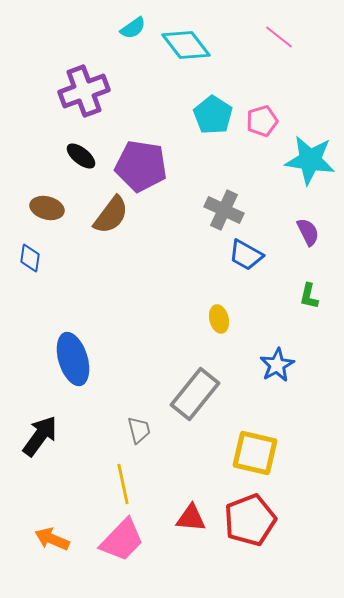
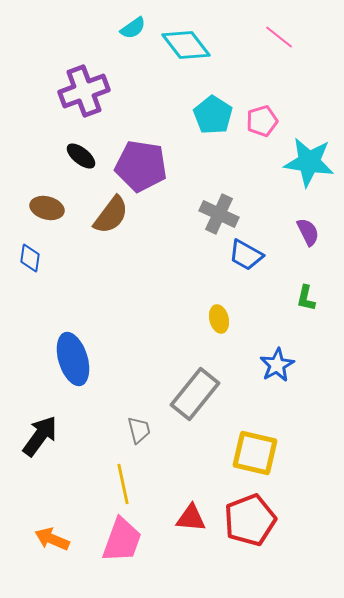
cyan star: moved 1 px left, 2 px down
gray cross: moved 5 px left, 4 px down
green L-shape: moved 3 px left, 2 px down
pink trapezoid: rotated 24 degrees counterclockwise
